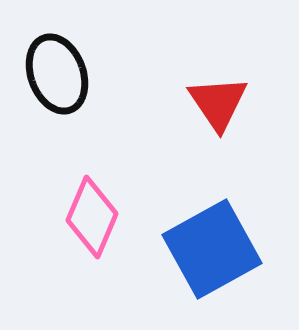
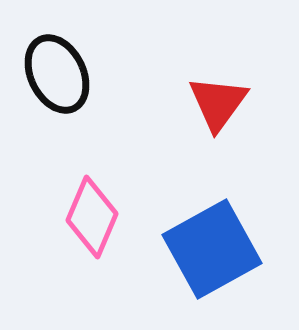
black ellipse: rotated 6 degrees counterclockwise
red triangle: rotated 10 degrees clockwise
